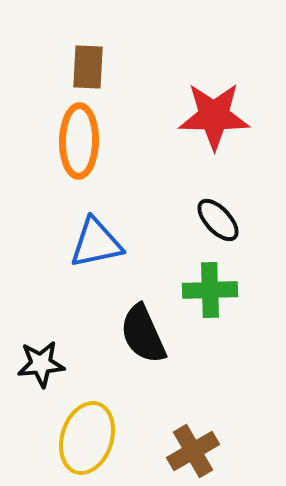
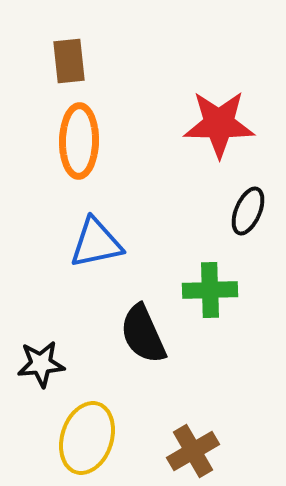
brown rectangle: moved 19 px left, 6 px up; rotated 9 degrees counterclockwise
red star: moved 5 px right, 8 px down
black ellipse: moved 30 px right, 9 px up; rotated 66 degrees clockwise
